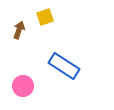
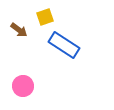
brown arrow: rotated 108 degrees clockwise
blue rectangle: moved 21 px up
